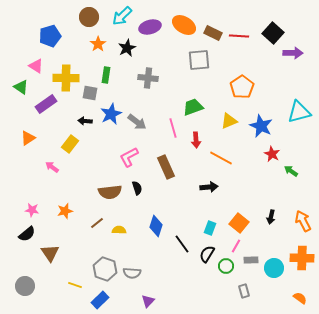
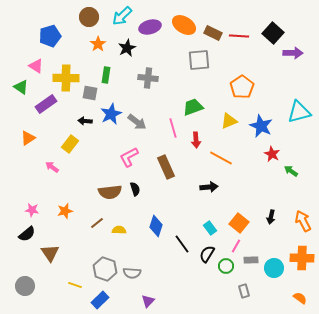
black semicircle at (137, 188): moved 2 px left, 1 px down
cyan rectangle at (210, 228): rotated 56 degrees counterclockwise
